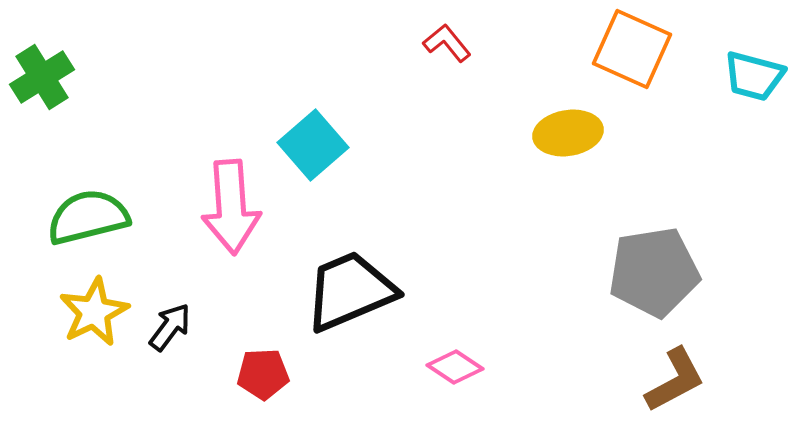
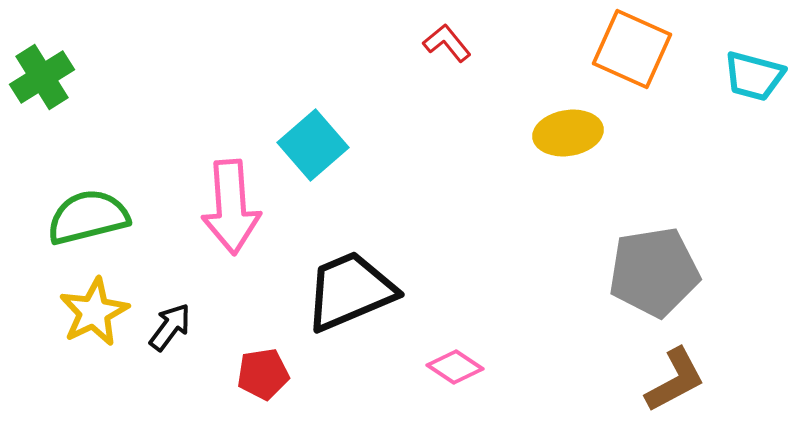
red pentagon: rotated 6 degrees counterclockwise
